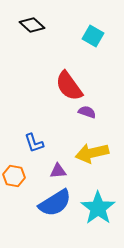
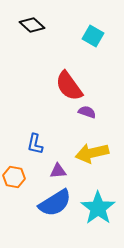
blue L-shape: moved 1 px right, 1 px down; rotated 30 degrees clockwise
orange hexagon: moved 1 px down
